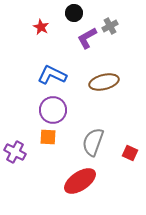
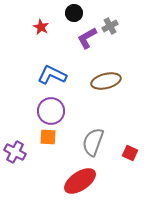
brown ellipse: moved 2 px right, 1 px up
purple circle: moved 2 px left, 1 px down
